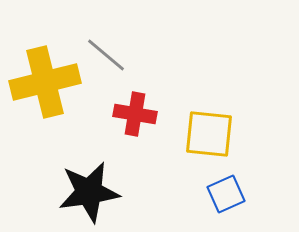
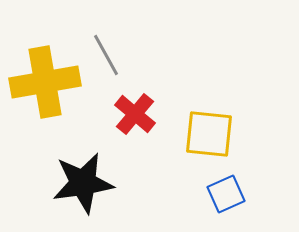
gray line: rotated 21 degrees clockwise
yellow cross: rotated 4 degrees clockwise
red cross: rotated 30 degrees clockwise
black star: moved 6 px left, 9 px up
